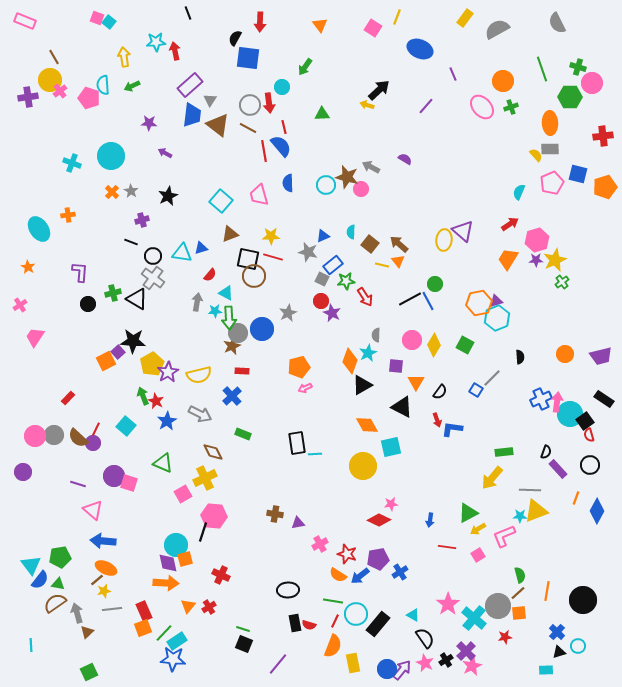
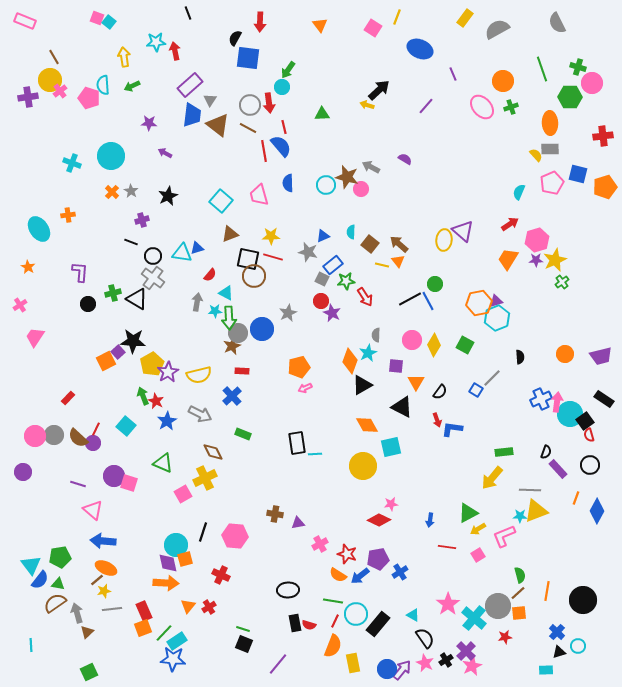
green arrow at (305, 67): moved 17 px left, 3 px down
blue triangle at (201, 248): moved 4 px left
pink hexagon at (214, 516): moved 21 px right, 20 px down
